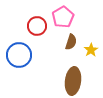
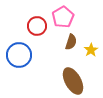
brown ellipse: rotated 36 degrees counterclockwise
